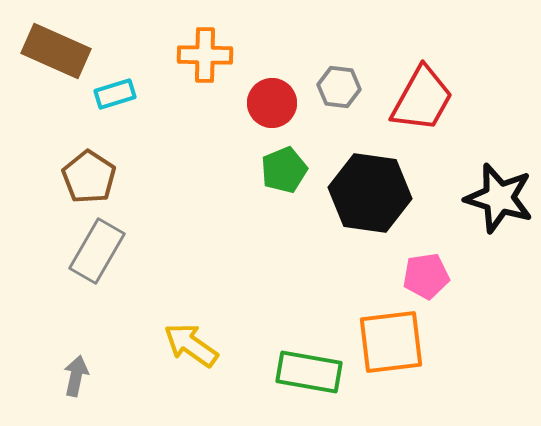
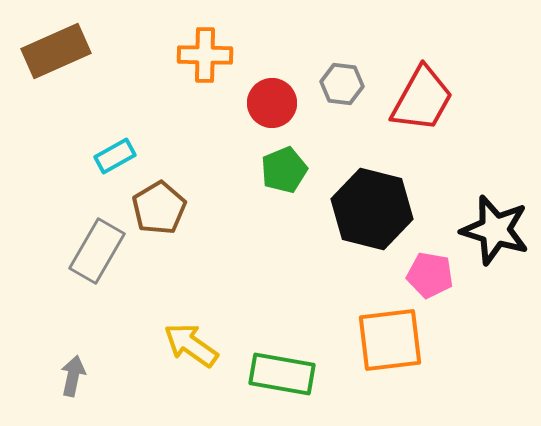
brown rectangle: rotated 48 degrees counterclockwise
gray hexagon: moved 3 px right, 3 px up
cyan rectangle: moved 62 px down; rotated 12 degrees counterclockwise
brown pentagon: moved 70 px right, 31 px down; rotated 8 degrees clockwise
black hexagon: moved 2 px right, 16 px down; rotated 6 degrees clockwise
black star: moved 4 px left, 32 px down
pink pentagon: moved 4 px right, 1 px up; rotated 18 degrees clockwise
orange square: moved 1 px left, 2 px up
green rectangle: moved 27 px left, 2 px down
gray arrow: moved 3 px left
